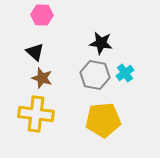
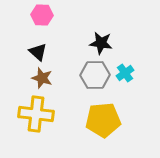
black triangle: moved 3 px right
gray hexagon: rotated 12 degrees counterclockwise
